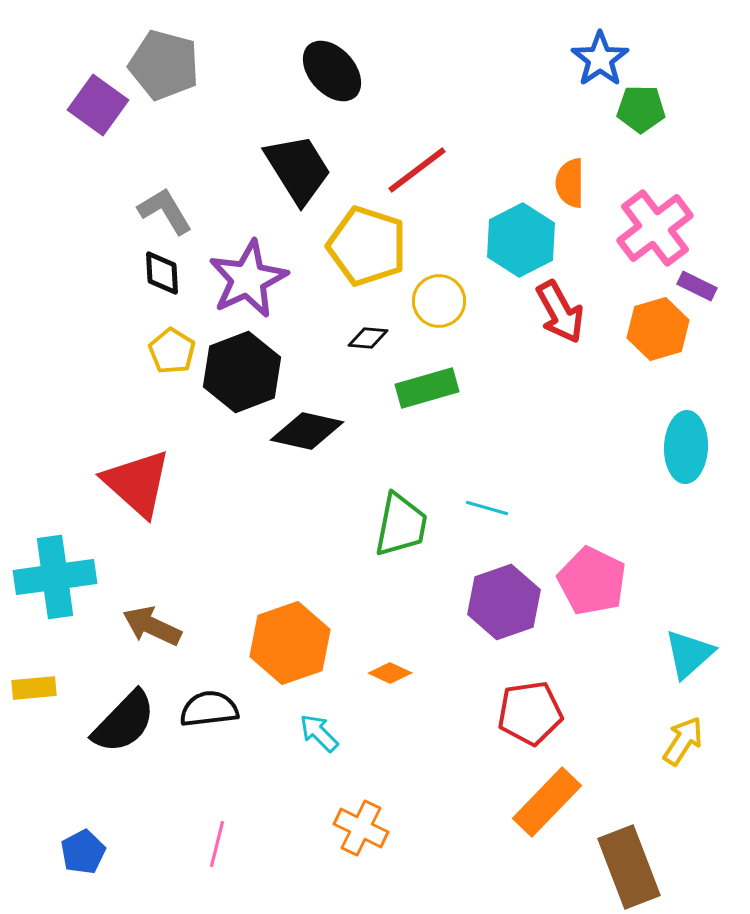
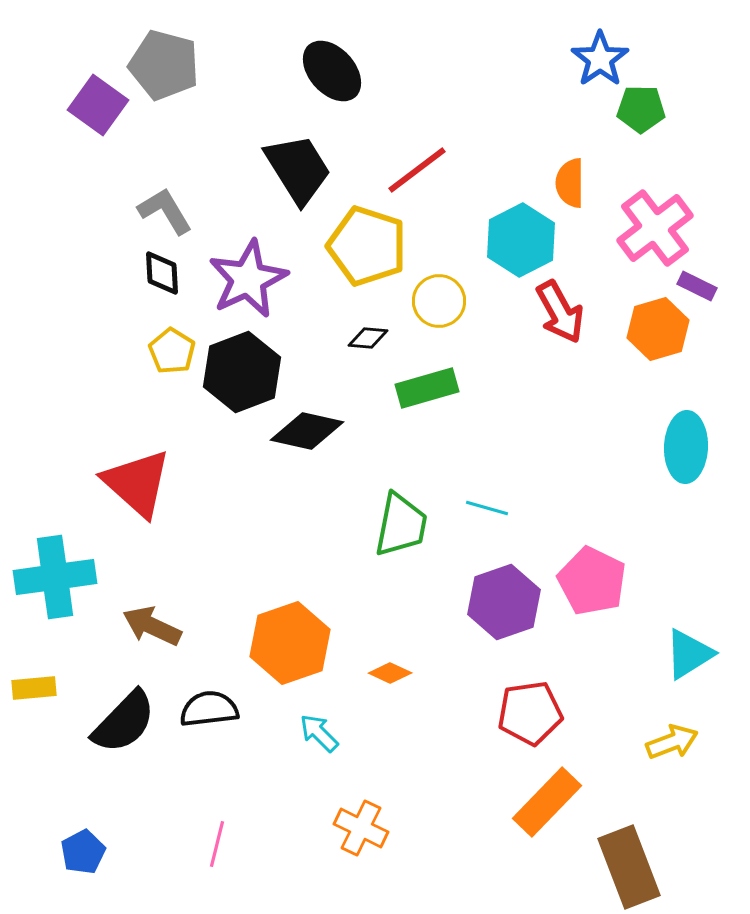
cyan triangle at (689, 654): rotated 10 degrees clockwise
yellow arrow at (683, 741): moved 11 px left, 1 px down; rotated 36 degrees clockwise
